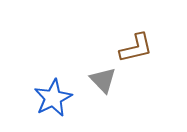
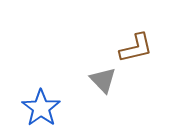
blue star: moved 12 px left, 10 px down; rotated 9 degrees counterclockwise
